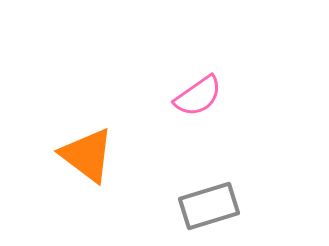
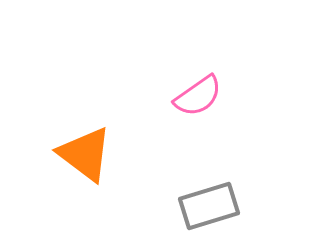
orange triangle: moved 2 px left, 1 px up
